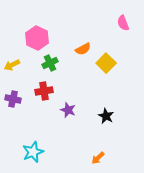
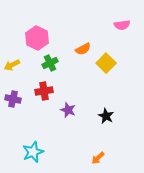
pink semicircle: moved 1 px left, 2 px down; rotated 77 degrees counterclockwise
